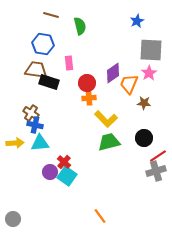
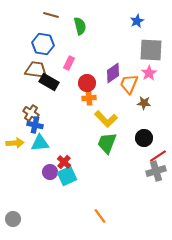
pink rectangle: rotated 32 degrees clockwise
black rectangle: rotated 12 degrees clockwise
green trapezoid: moved 2 px left, 1 px down; rotated 55 degrees counterclockwise
cyan square: rotated 30 degrees clockwise
